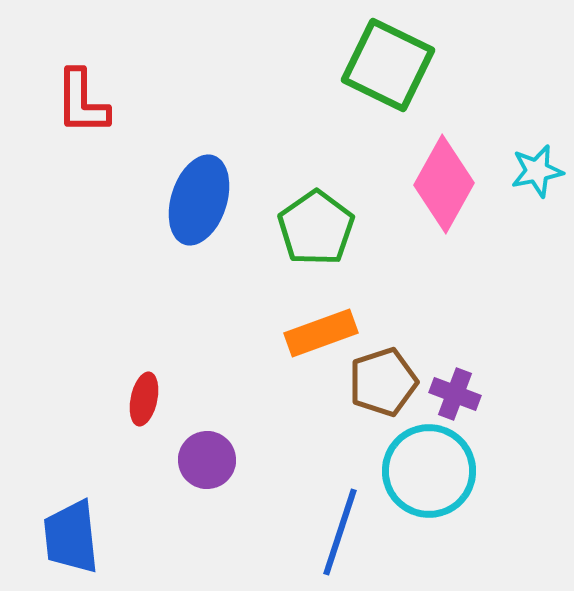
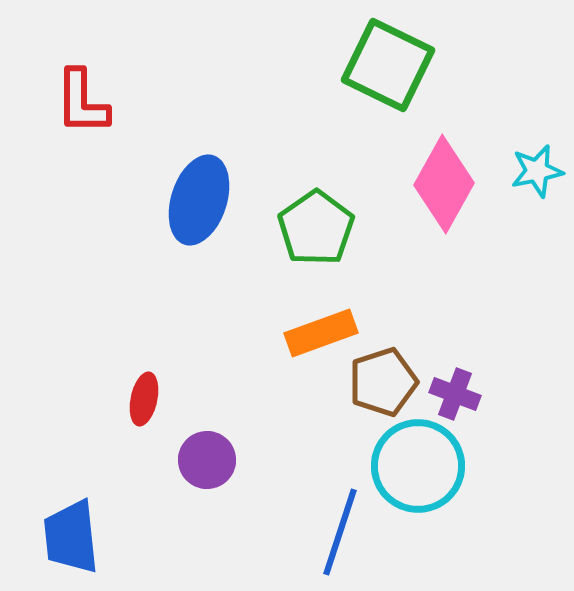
cyan circle: moved 11 px left, 5 px up
